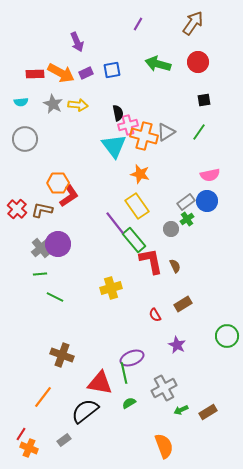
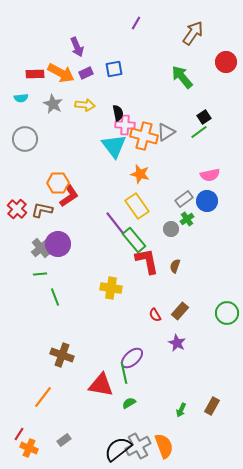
brown arrow at (193, 23): moved 10 px down
purple line at (138, 24): moved 2 px left, 1 px up
purple arrow at (77, 42): moved 5 px down
red circle at (198, 62): moved 28 px right
green arrow at (158, 64): moved 24 px right, 13 px down; rotated 35 degrees clockwise
blue square at (112, 70): moved 2 px right, 1 px up
black square at (204, 100): moved 17 px down; rotated 24 degrees counterclockwise
cyan semicircle at (21, 102): moved 4 px up
yellow arrow at (78, 105): moved 7 px right
pink cross at (128, 125): moved 3 px left; rotated 18 degrees clockwise
green line at (199, 132): rotated 18 degrees clockwise
gray rectangle at (186, 202): moved 2 px left, 3 px up
red L-shape at (151, 261): moved 4 px left
brown semicircle at (175, 266): rotated 136 degrees counterclockwise
yellow cross at (111, 288): rotated 25 degrees clockwise
green line at (55, 297): rotated 42 degrees clockwise
brown rectangle at (183, 304): moved 3 px left, 7 px down; rotated 18 degrees counterclockwise
green circle at (227, 336): moved 23 px up
purple star at (177, 345): moved 2 px up
purple ellipse at (132, 358): rotated 20 degrees counterclockwise
red triangle at (100, 383): moved 1 px right, 2 px down
gray cross at (164, 388): moved 26 px left, 58 px down
green arrow at (181, 410): rotated 40 degrees counterclockwise
black semicircle at (85, 411): moved 33 px right, 38 px down
brown rectangle at (208, 412): moved 4 px right, 6 px up; rotated 30 degrees counterclockwise
red line at (21, 434): moved 2 px left
